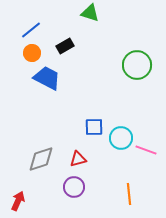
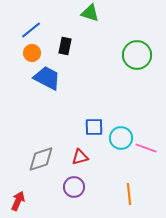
black rectangle: rotated 48 degrees counterclockwise
green circle: moved 10 px up
pink line: moved 2 px up
red triangle: moved 2 px right, 2 px up
